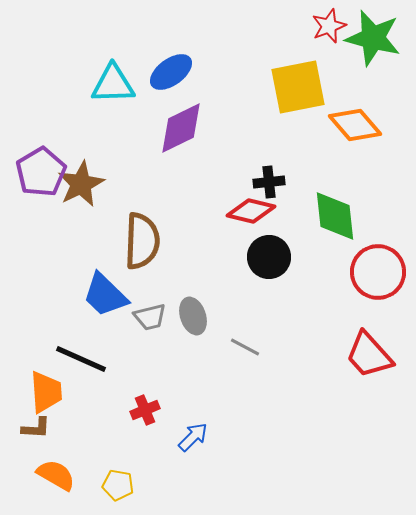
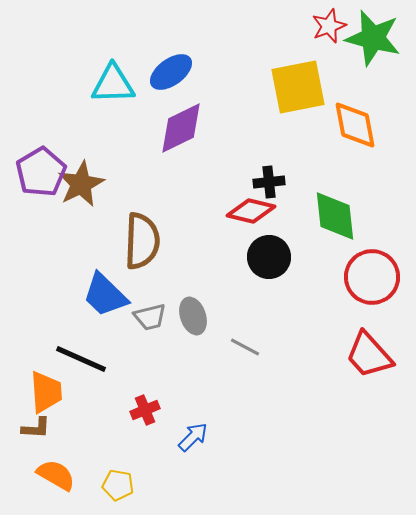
orange diamond: rotated 30 degrees clockwise
red circle: moved 6 px left, 5 px down
